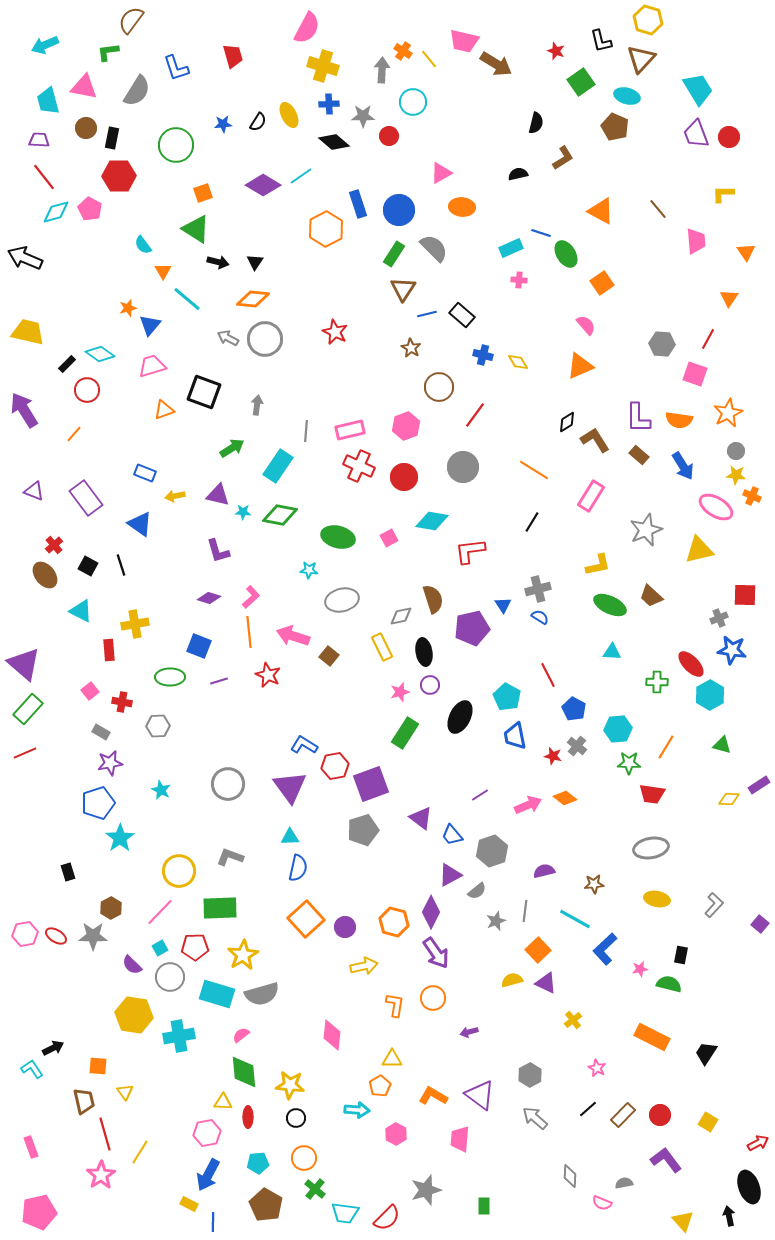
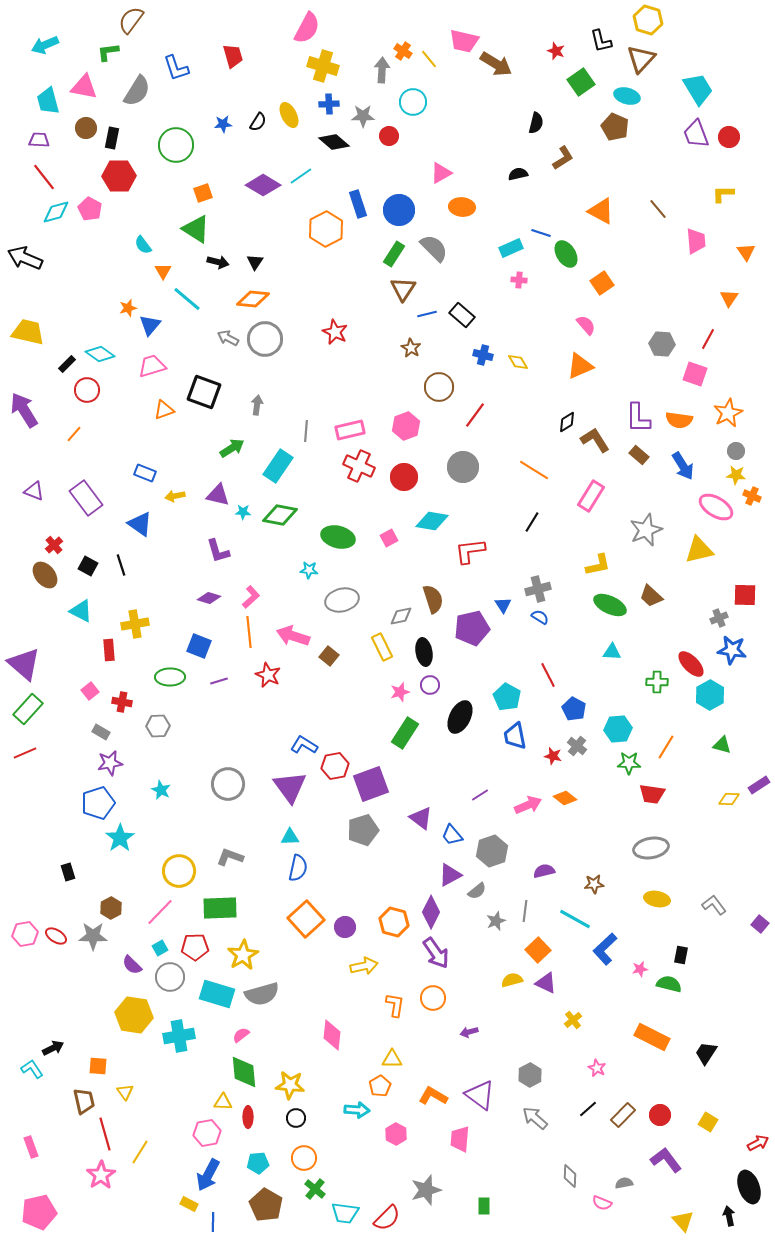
gray L-shape at (714, 905): rotated 80 degrees counterclockwise
